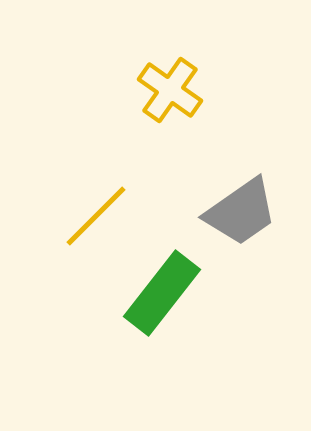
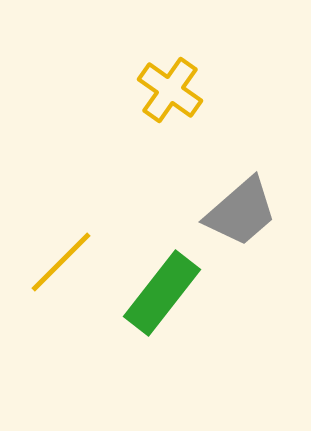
gray trapezoid: rotated 6 degrees counterclockwise
yellow line: moved 35 px left, 46 px down
